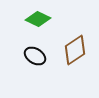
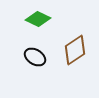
black ellipse: moved 1 px down
